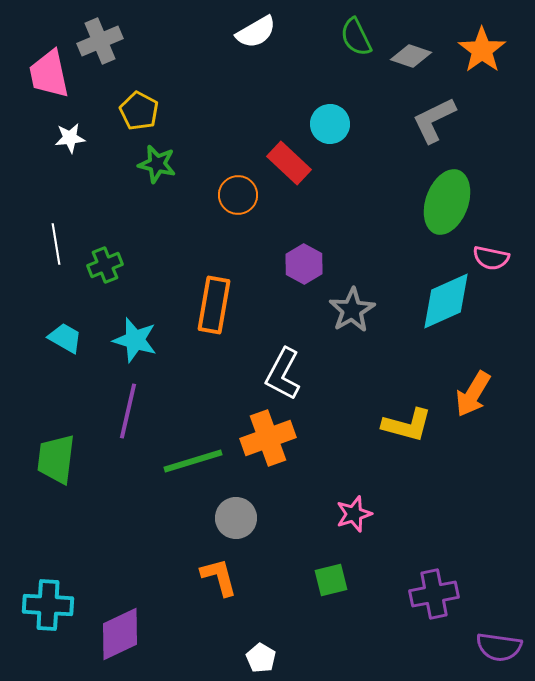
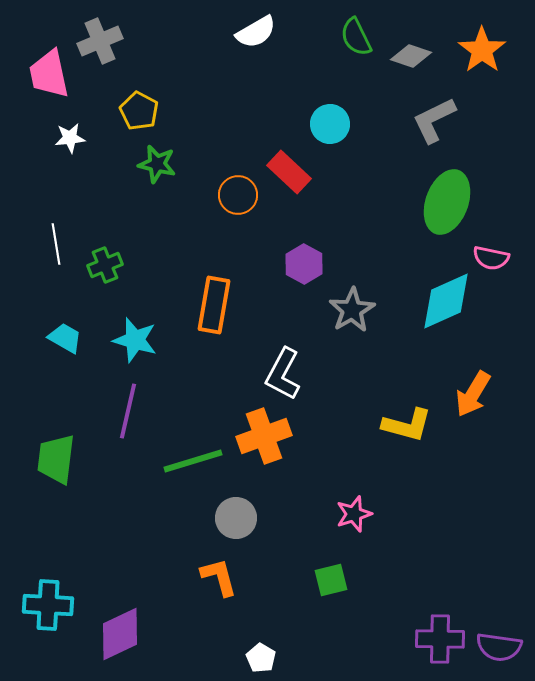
red rectangle: moved 9 px down
orange cross: moved 4 px left, 2 px up
purple cross: moved 6 px right, 45 px down; rotated 12 degrees clockwise
